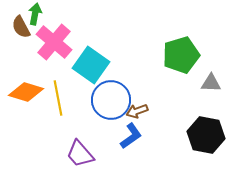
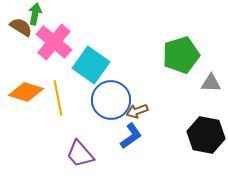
brown semicircle: rotated 150 degrees clockwise
